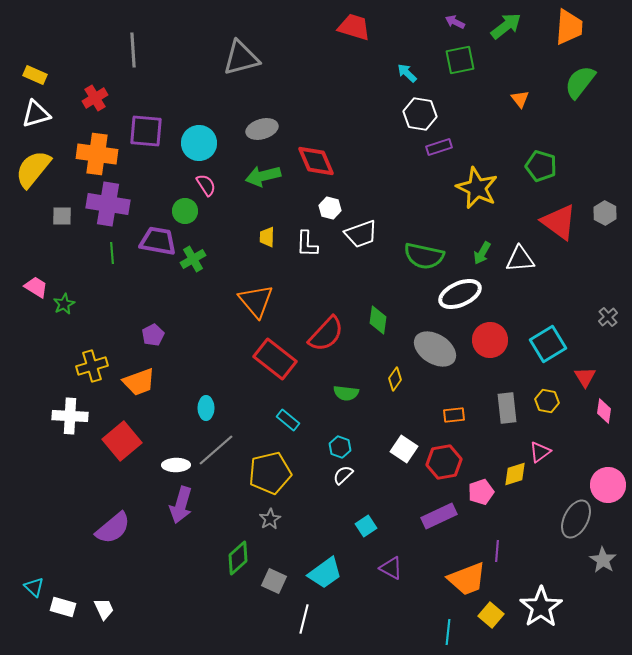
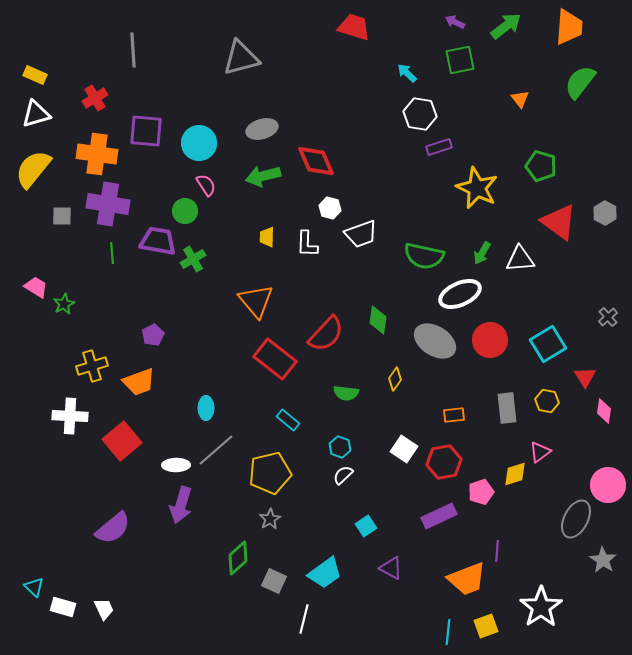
gray ellipse at (435, 349): moved 8 px up
yellow square at (491, 615): moved 5 px left, 11 px down; rotated 30 degrees clockwise
